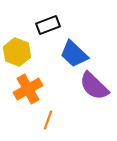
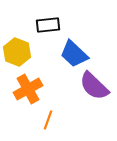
black rectangle: rotated 15 degrees clockwise
